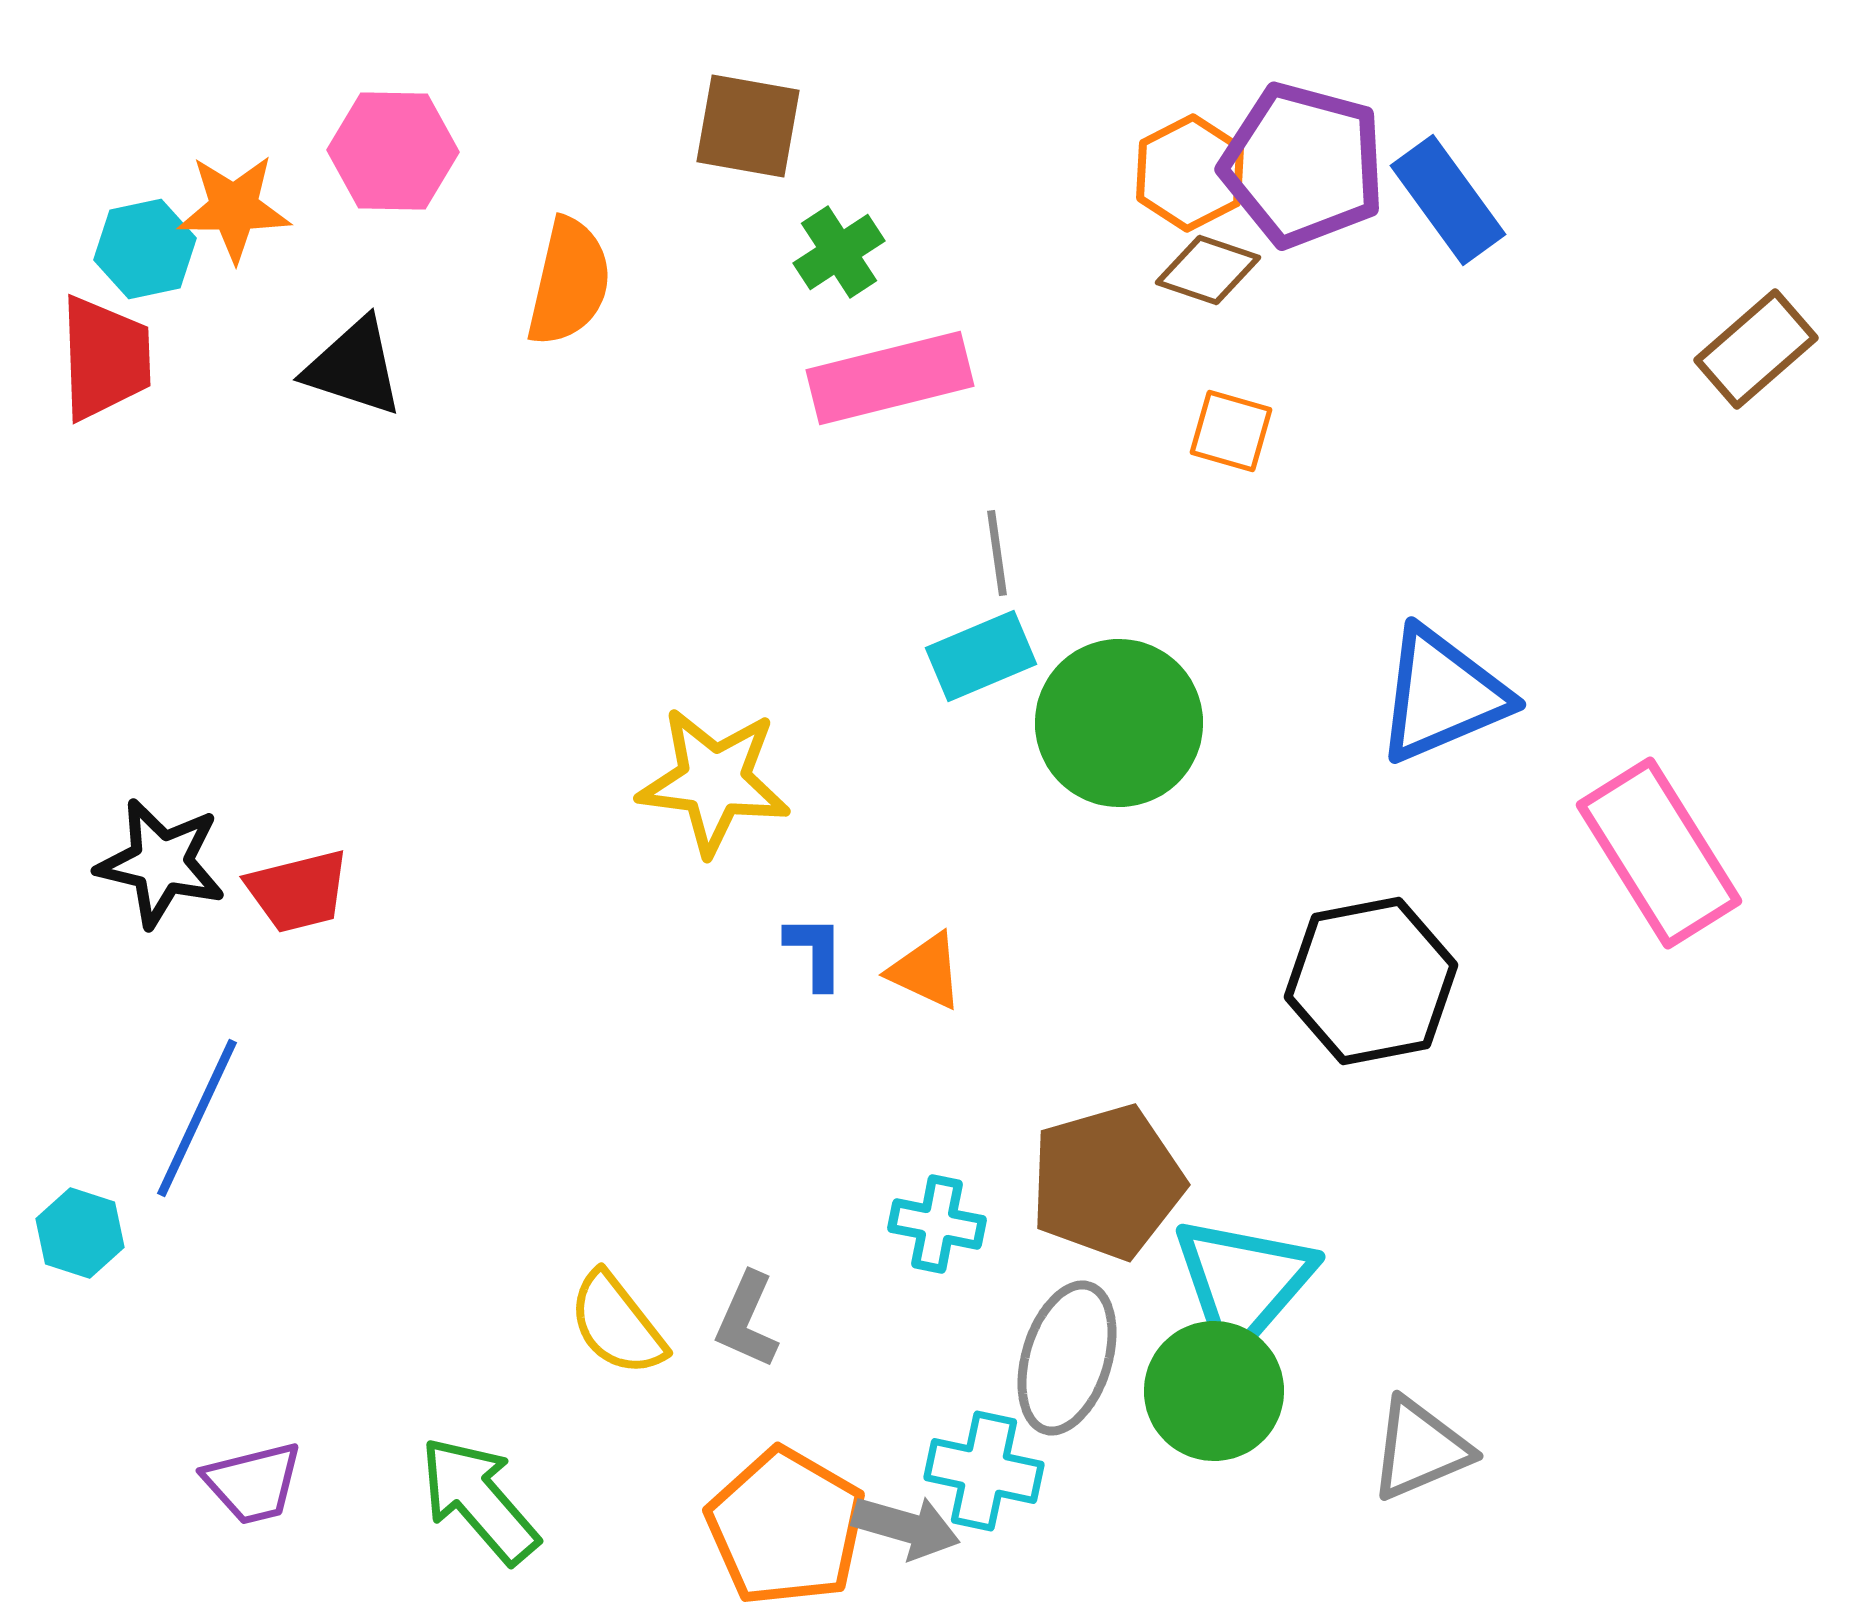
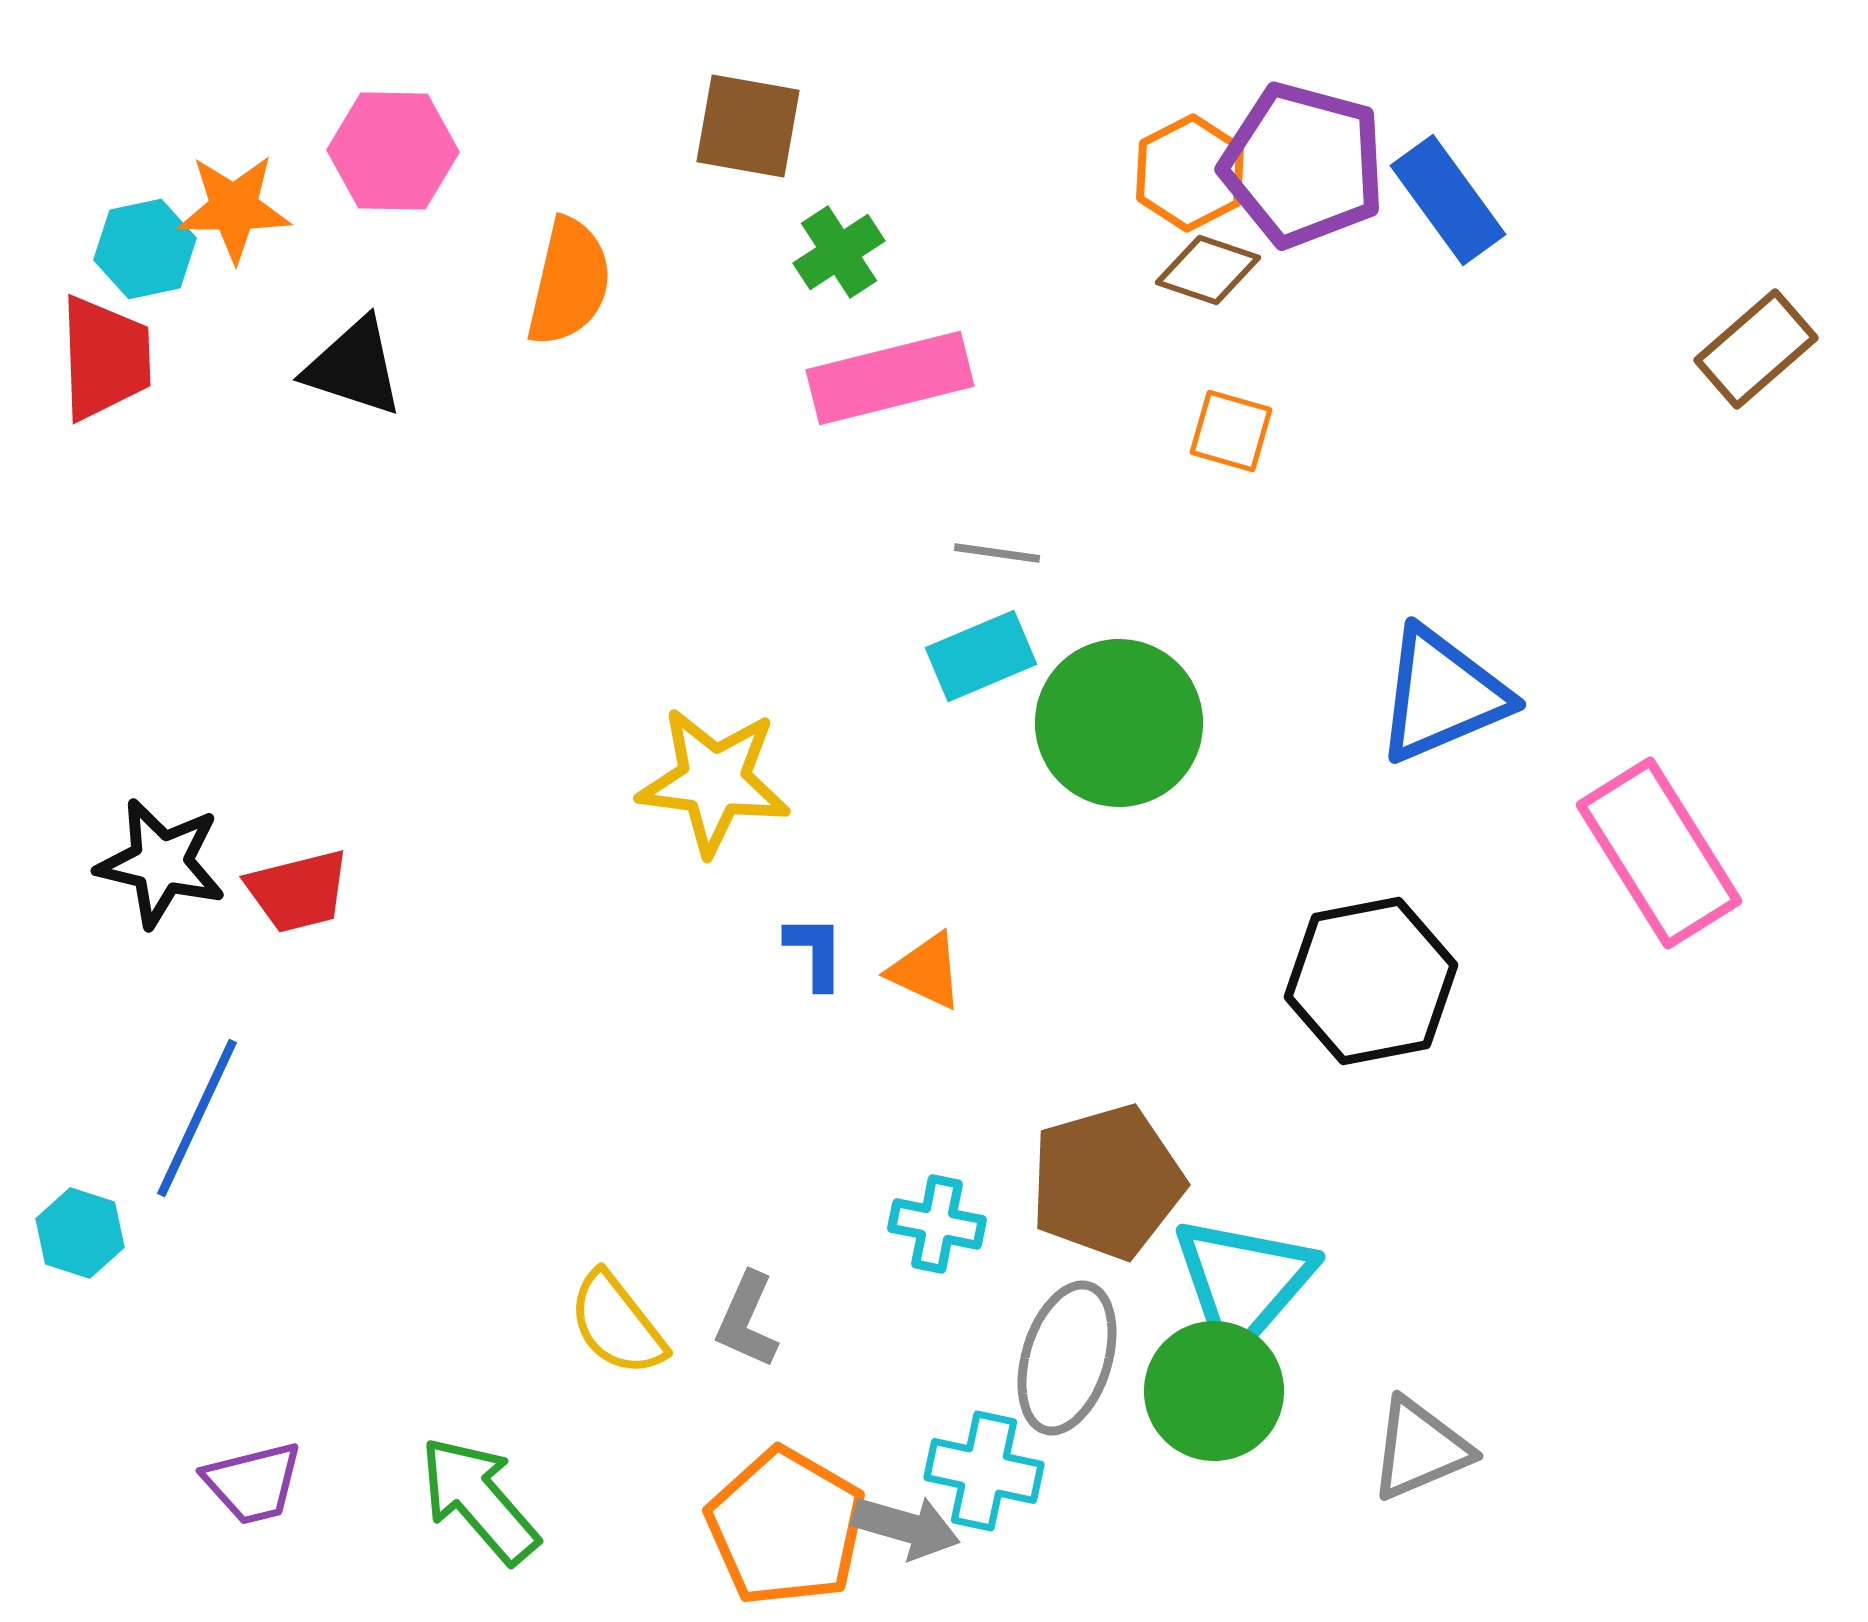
gray line at (997, 553): rotated 74 degrees counterclockwise
